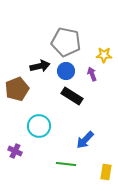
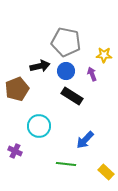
yellow rectangle: rotated 56 degrees counterclockwise
